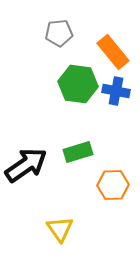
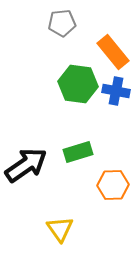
gray pentagon: moved 3 px right, 10 px up
